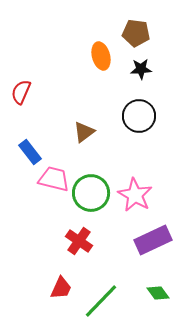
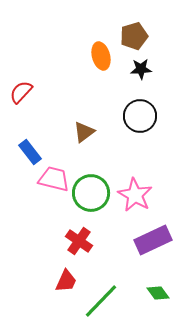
brown pentagon: moved 2 px left, 3 px down; rotated 24 degrees counterclockwise
red semicircle: rotated 20 degrees clockwise
black circle: moved 1 px right
red trapezoid: moved 5 px right, 7 px up
